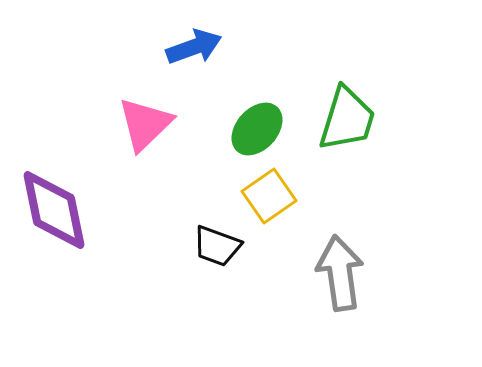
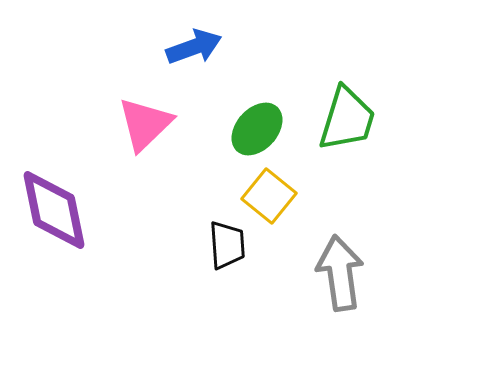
yellow square: rotated 16 degrees counterclockwise
black trapezoid: moved 10 px right, 1 px up; rotated 114 degrees counterclockwise
